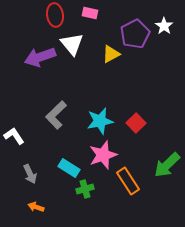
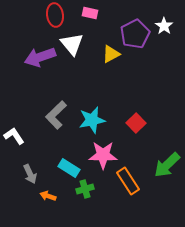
cyan star: moved 8 px left, 1 px up
pink star: rotated 20 degrees clockwise
orange arrow: moved 12 px right, 11 px up
